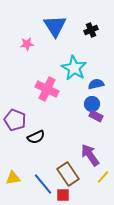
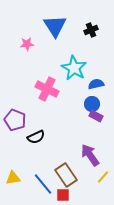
brown rectangle: moved 2 px left, 1 px down
